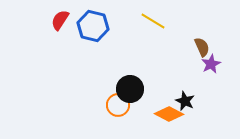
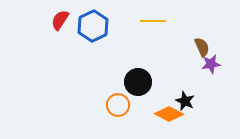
yellow line: rotated 30 degrees counterclockwise
blue hexagon: rotated 20 degrees clockwise
purple star: rotated 18 degrees clockwise
black circle: moved 8 px right, 7 px up
